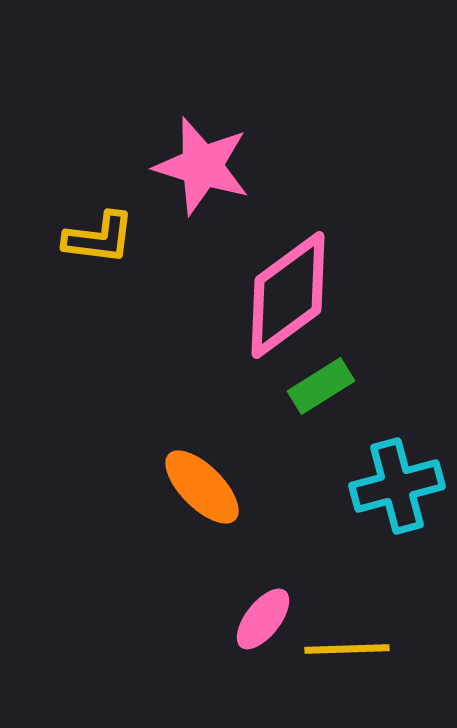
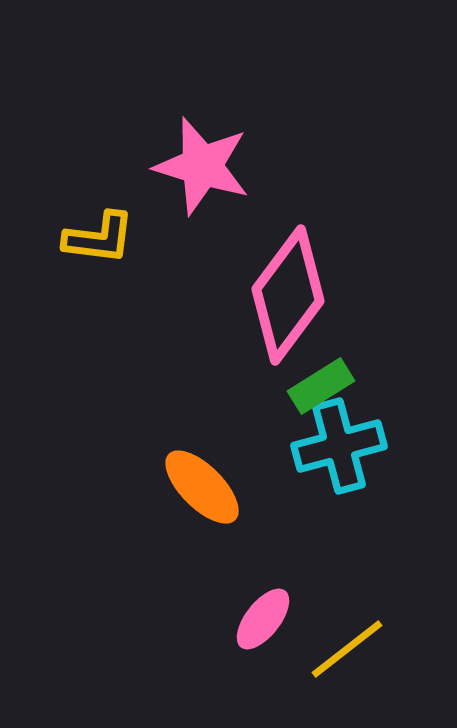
pink diamond: rotated 17 degrees counterclockwise
cyan cross: moved 58 px left, 40 px up
yellow line: rotated 36 degrees counterclockwise
